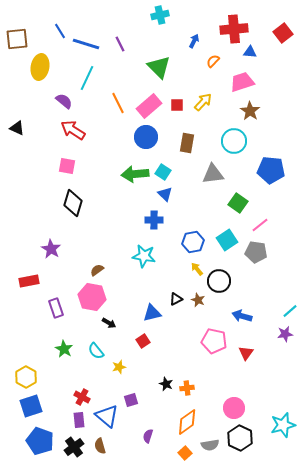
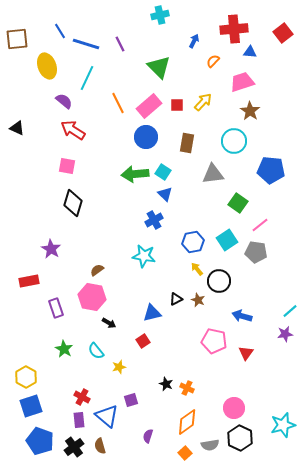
yellow ellipse at (40, 67): moved 7 px right, 1 px up; rotated 30 degrees counterclockwise
blue cross at (154, 220): rotated 30 degrees counterclockwise
orange cross at (187, 388): rotated 32 degrees clockwise
